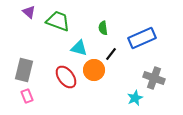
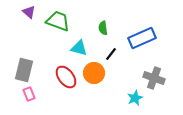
orange circle: moved 3 px down
pink rectangle: moved 2 px right, 2 px up
